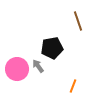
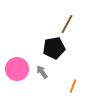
brown line: moved 11 px left, 3 px down; rotated 48 degrees clockwise
black pentagon: moved 2 px right
gray arrow: moved 4 px right, 6 px down
